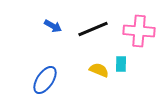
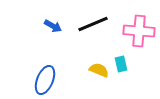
black line: moved 5 px up
cyan rectangle: rotated 14 degrees counterclockwise
blue ellipse: rotated 12 degrees counterclockwise
